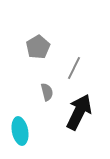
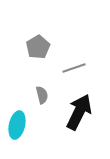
gray line: rotated 45 degrees clockwise
gray semicircle: moved 5 px left, 3 px down
cyan ellipse: moved 3 px left, 6 px up; rotated 24 degrees clockwise
